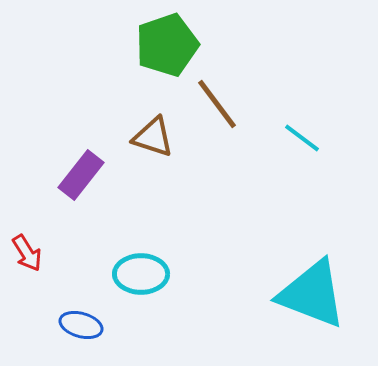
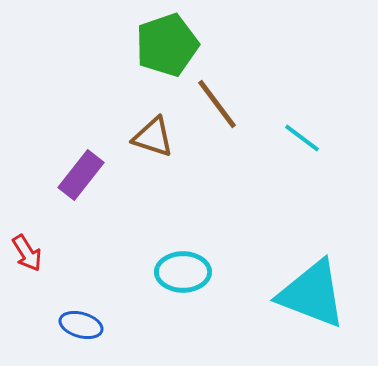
cyan ellipse: moved 42 px right, 2 px up
